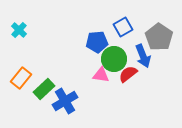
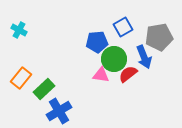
cyan cross: rotated 14 degrees counterclockwise
gray pentagon: rotated 28 degrees clockwise
blue arrow: moved 1 px right, 1 px down
blue cross: moved 6 px left, 10 px down
